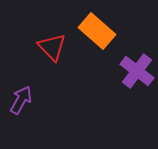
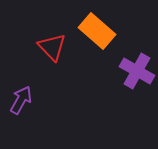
purple cross: rotated 8 degrees counterclockwise
